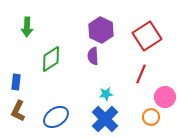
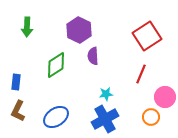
purple hexagon: moved 22 px left
green diamond: moved 5 px right, 6 px down
blue cross: rotated 16 degrees clockwise
